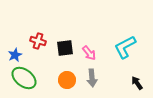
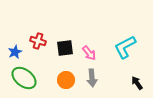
blue star: moved 3 px up
orange circle: moved 1 px left
